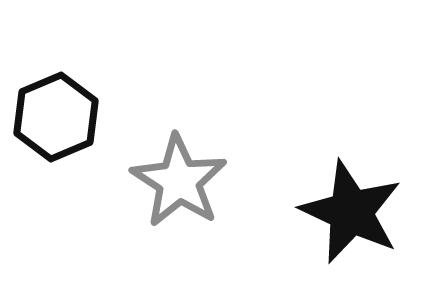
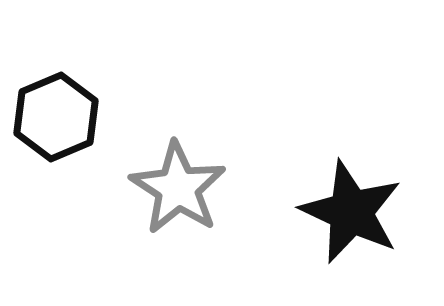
gray star: moved 1 px left, 7 px down
